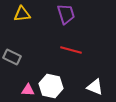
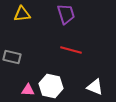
gray rectangle: rotated 12 degrees counterclockwise
